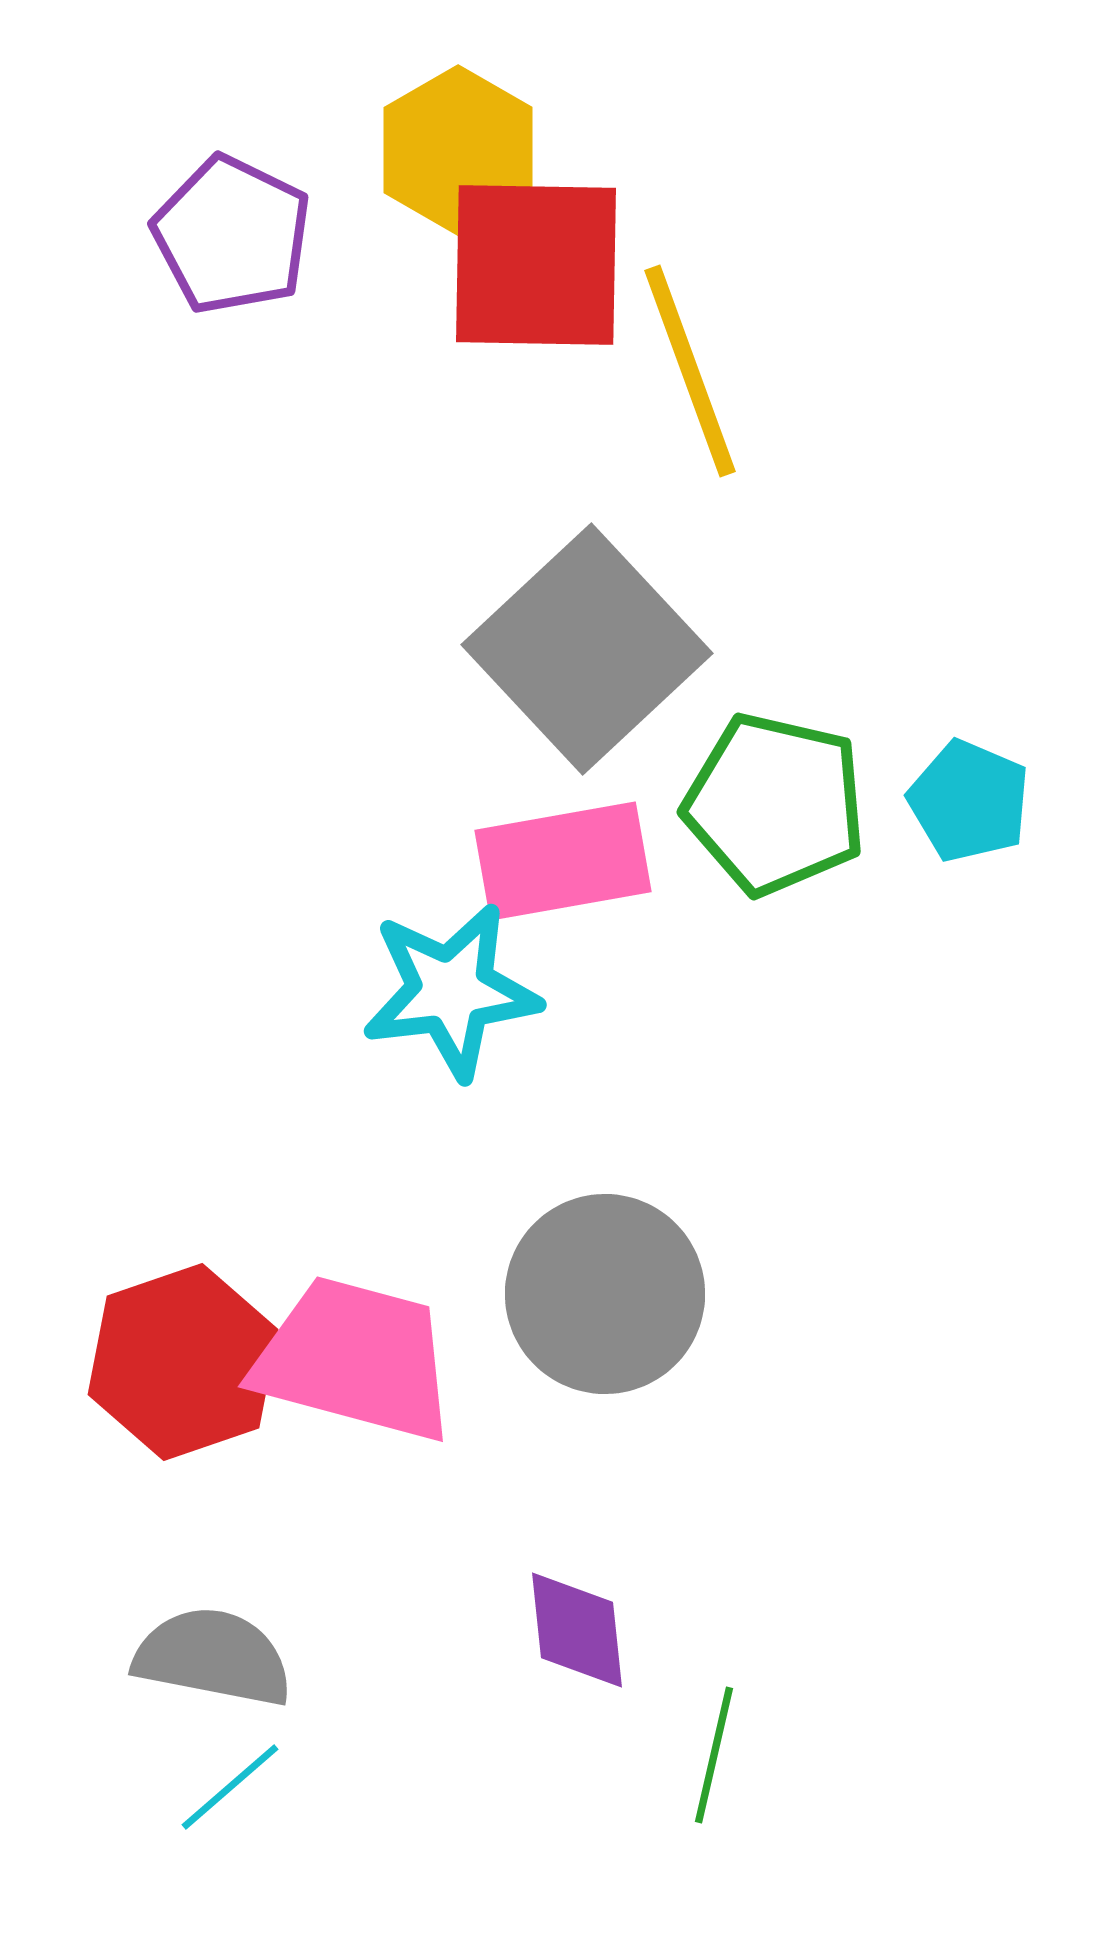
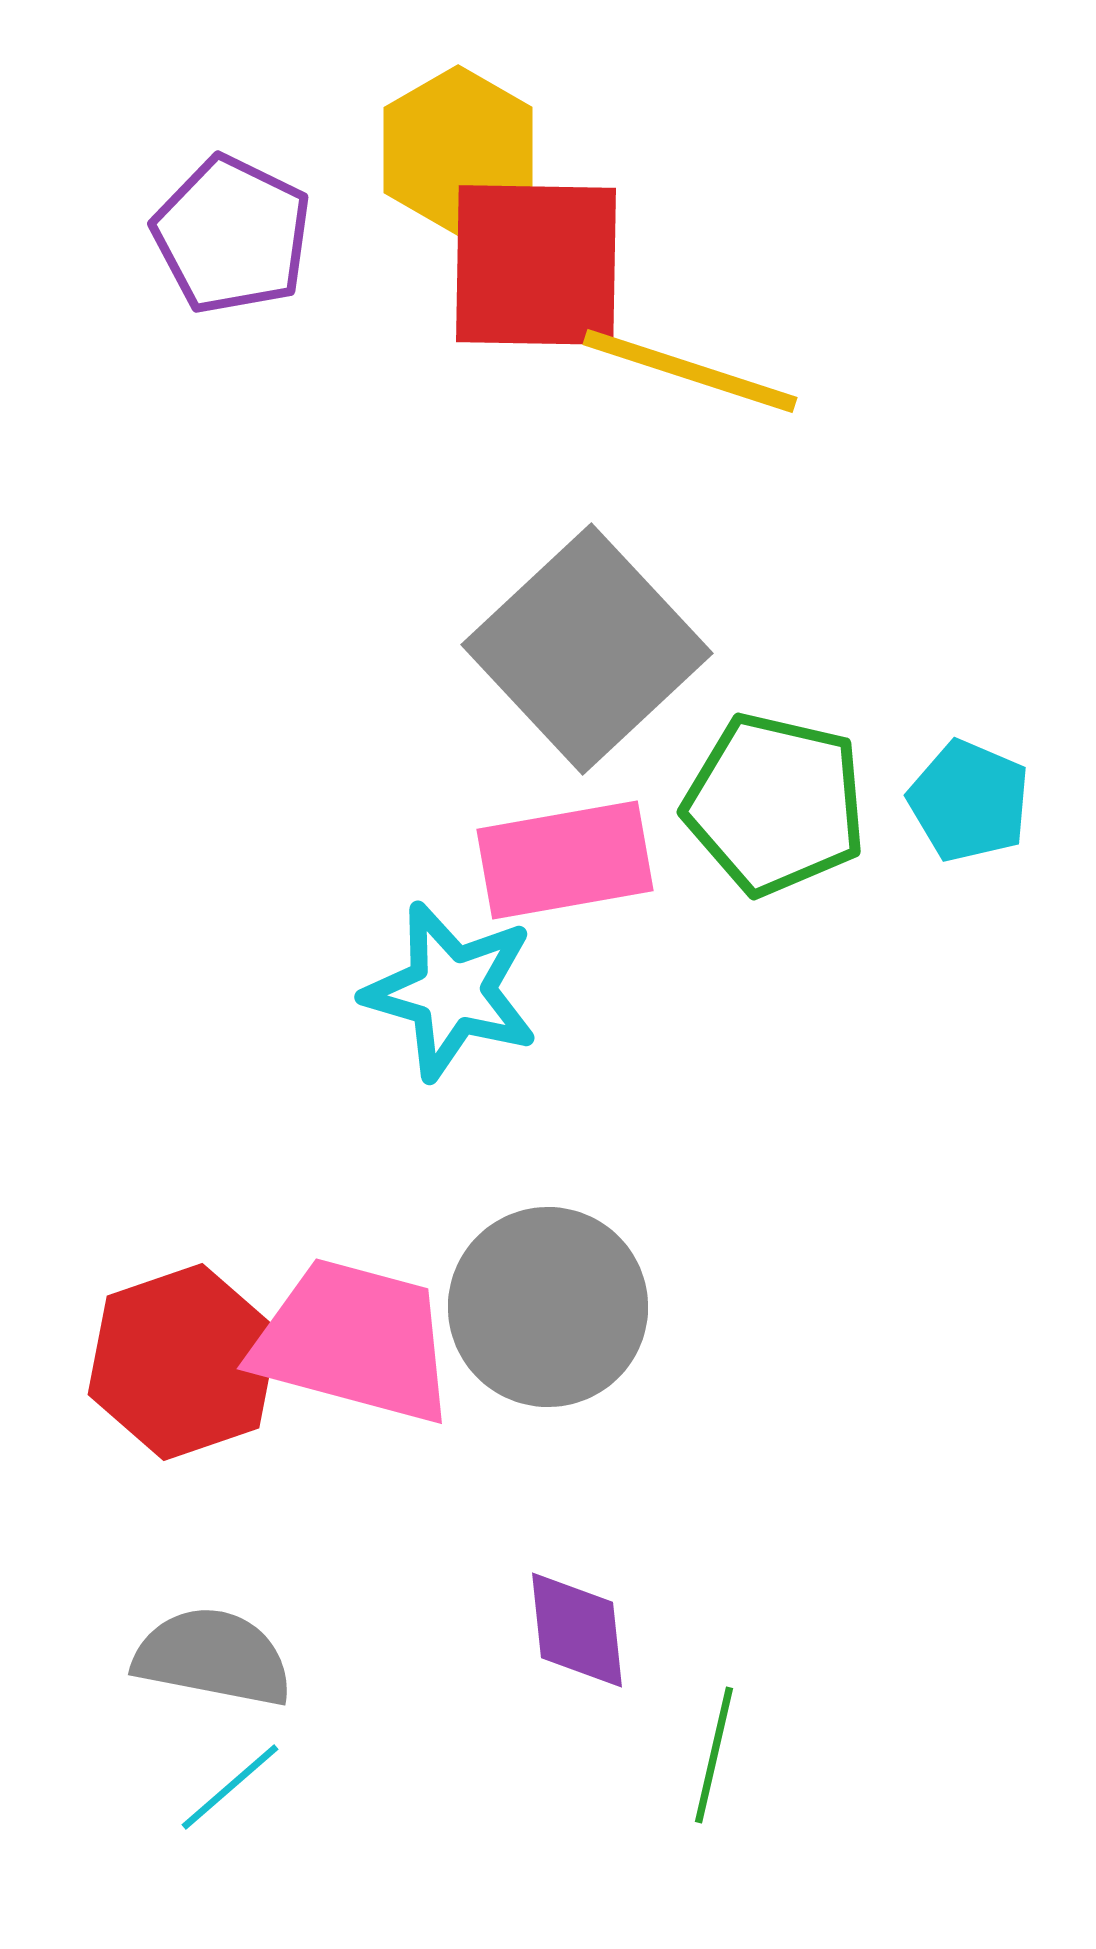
yellow line: rotated 52 degrees counterclockwise
pink rectangle: moved 2 px right, 1 px up
cyan star: rotated 23 degrees clockwise
gray circle: moved 57 px left, 13 px down
pink trapezoid: moved 1 px left, 18 px up
